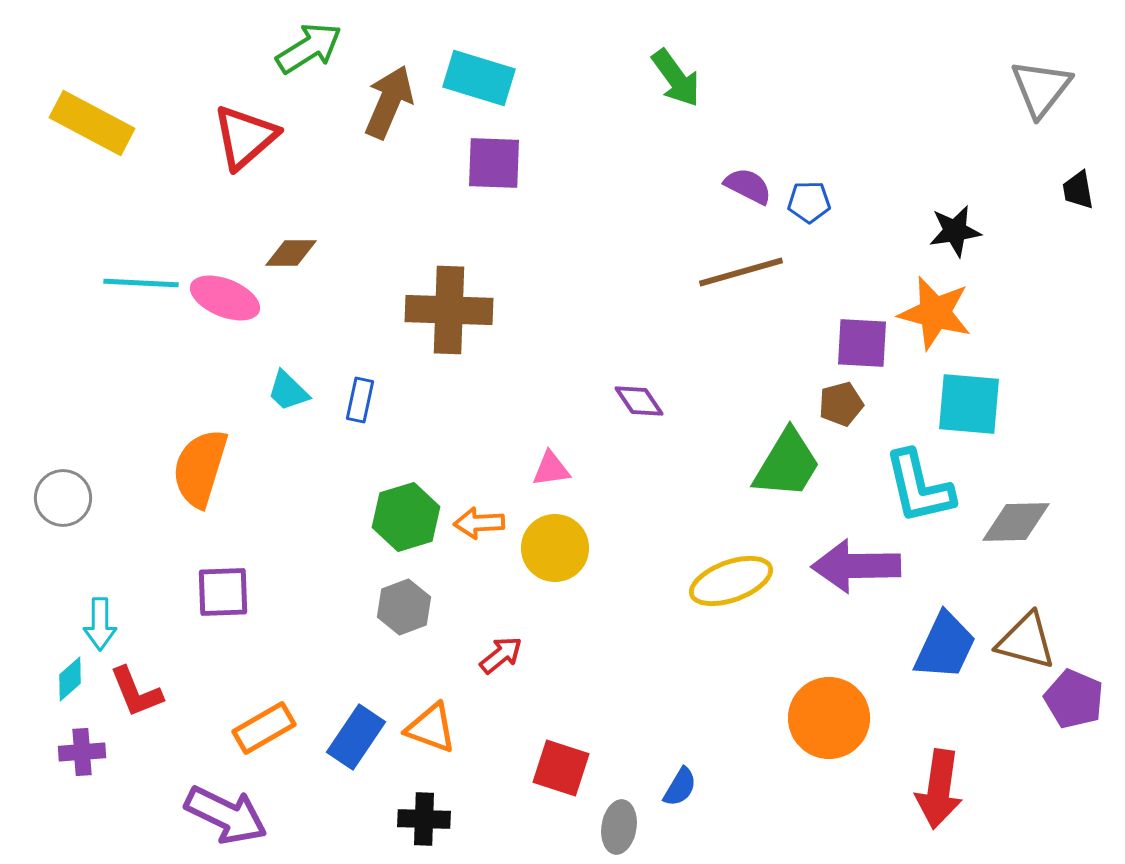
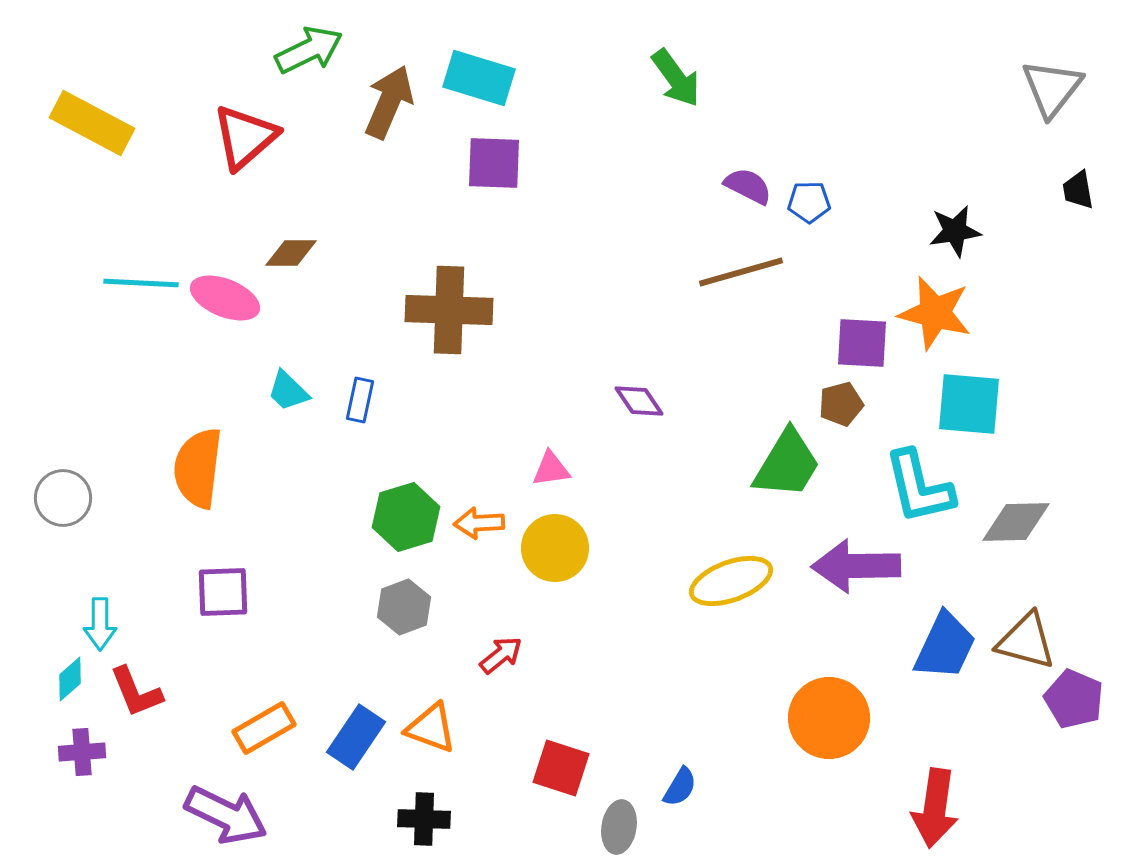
green arrow at (309, 48): moved 2 px down; rotated 6 degrees clockwise
gray triangle at (1041, 88): moved 11 px right
orange semicircle at (200, 468): moved 2 px left; rotated 10 degrees counterclockwise
red arrow at (939, 789): moved 4 px left, 19 px down
